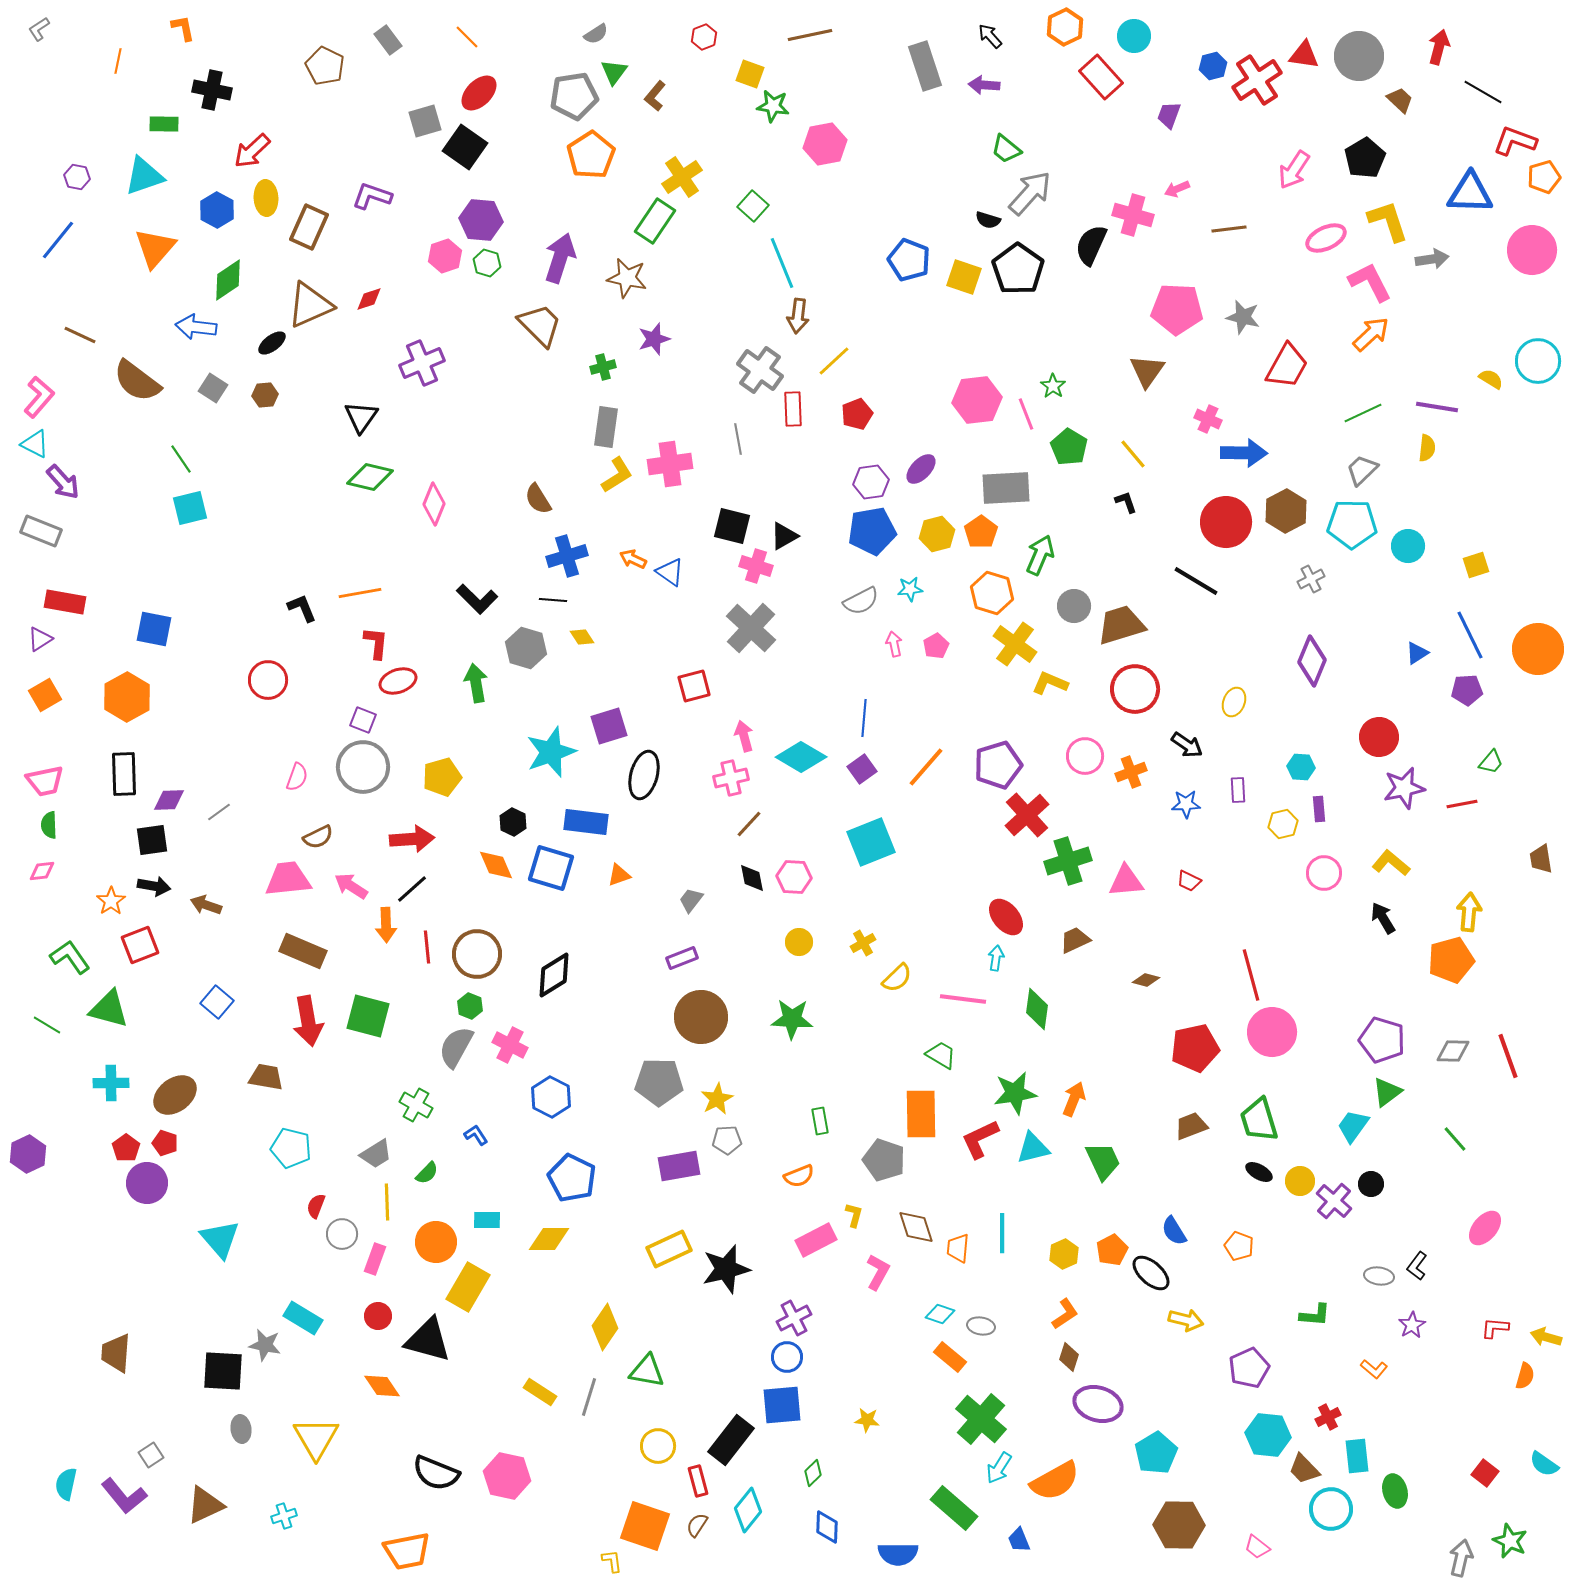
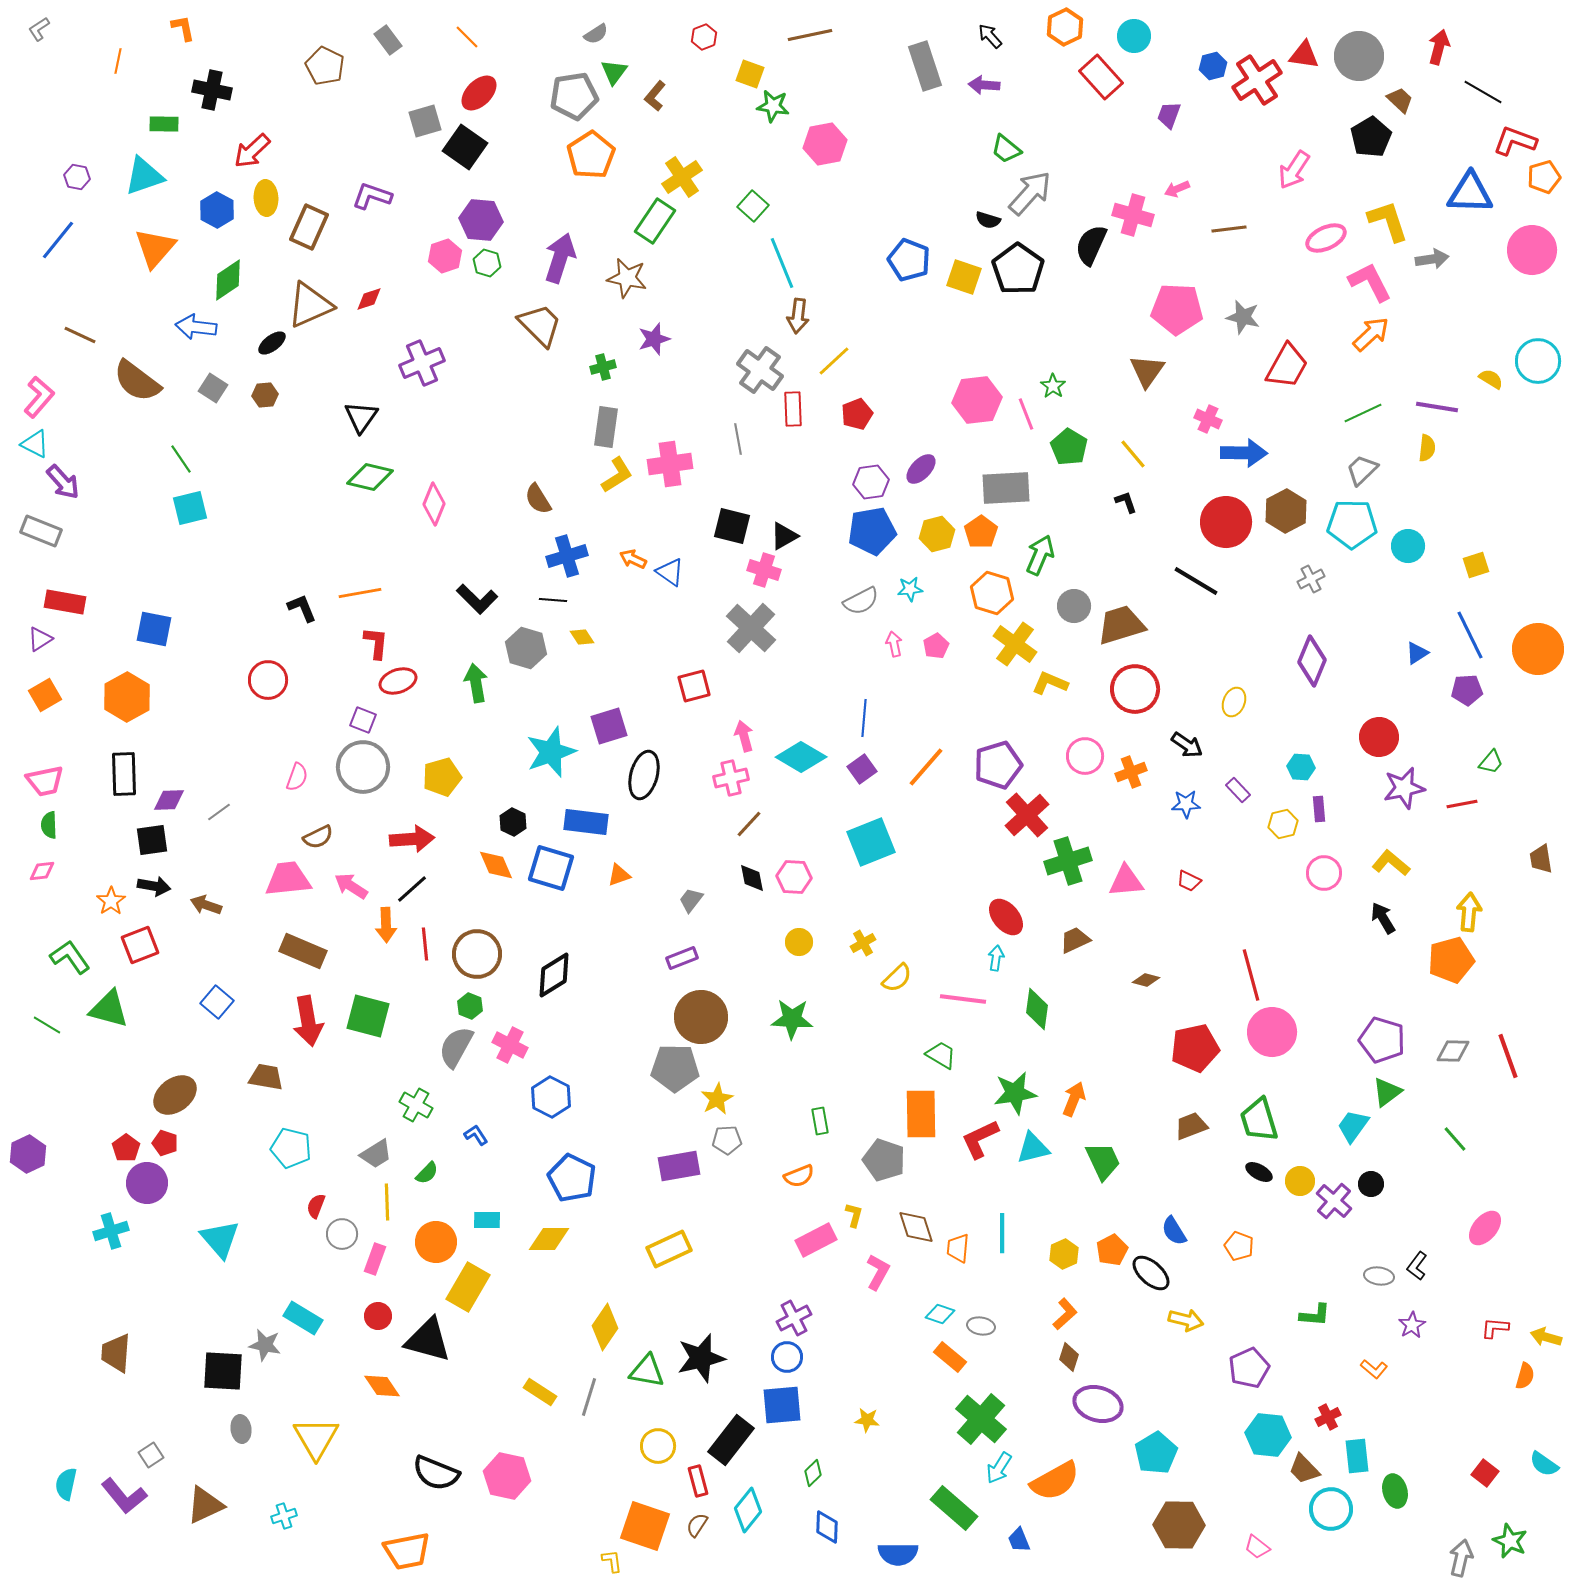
black pentagon at (1365, 158): moved 6 px right, 21 px up
pink cross at (756, 566): moved 8 px right, 4 px down
purple rectangle at (1238, 790): rotated 40 degrees counterclockwise
red line at (427, 947): moved 2 px left, 3 px up
gray pentagon at (659, 1082): moved 16 px right, 14 px up
cyan cross at (111, 1083): moved 148 px down; rotated 16 degrees counterclockwise
black star at (726, 1269): moved 25 px left, 89 px down
orange L-shape at (1065, 1314): rotated 8 degrees counterclockwise
